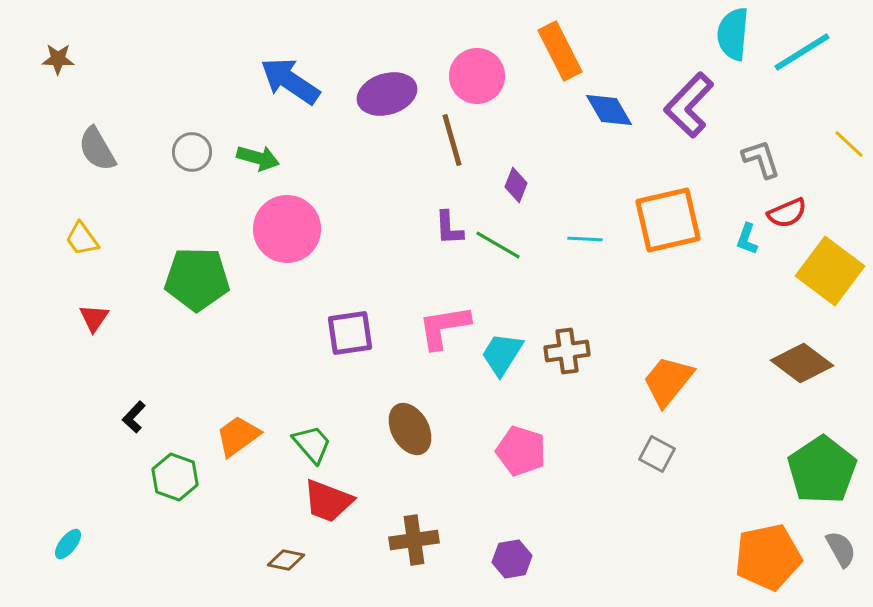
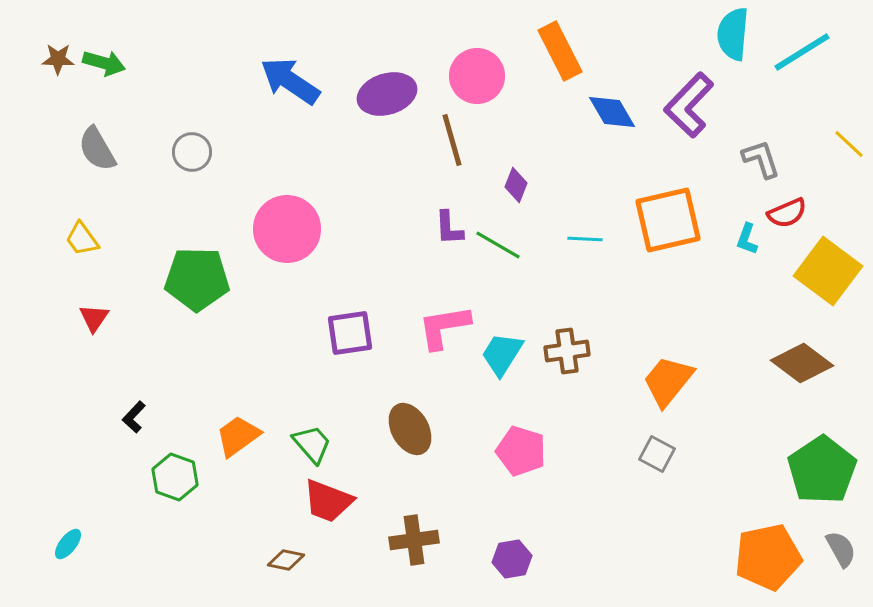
blue diamond at (609, 110): moved 3 px right, 2 px down
green arrow at (258, 158): moved 154 px left, 95 px up
yellow square at (830, 271): moved 2 px left
